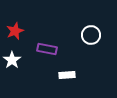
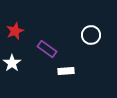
purple rectangle: rotated 24 degrees clockwise
white star: moved 3 px down
white rectangle: moved 1 px left, 4 px up
